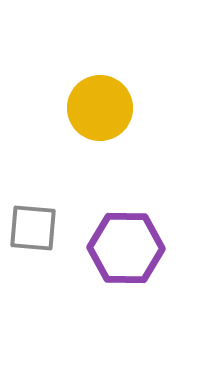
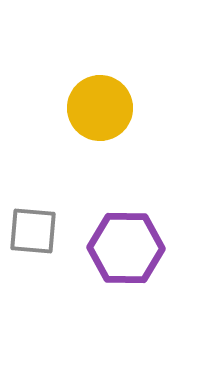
gray square: moved 3 px down
